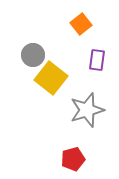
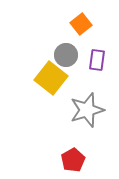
gray circle: moved 33 px right
red pentagon: moved 1 px down; rotated 15 degrees counterclockwise
